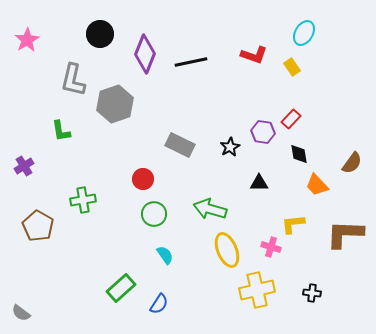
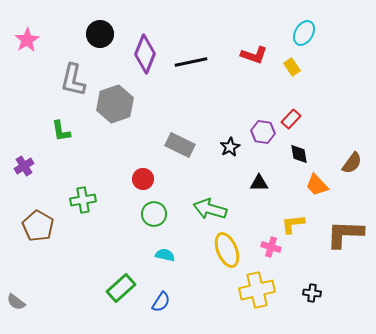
cyan semicircle: rotated 42 degrees counterclockwise
blue semicircle: moved 2 px right, 2 px up
gray semicircle: moved 5 px left, 11 px up
